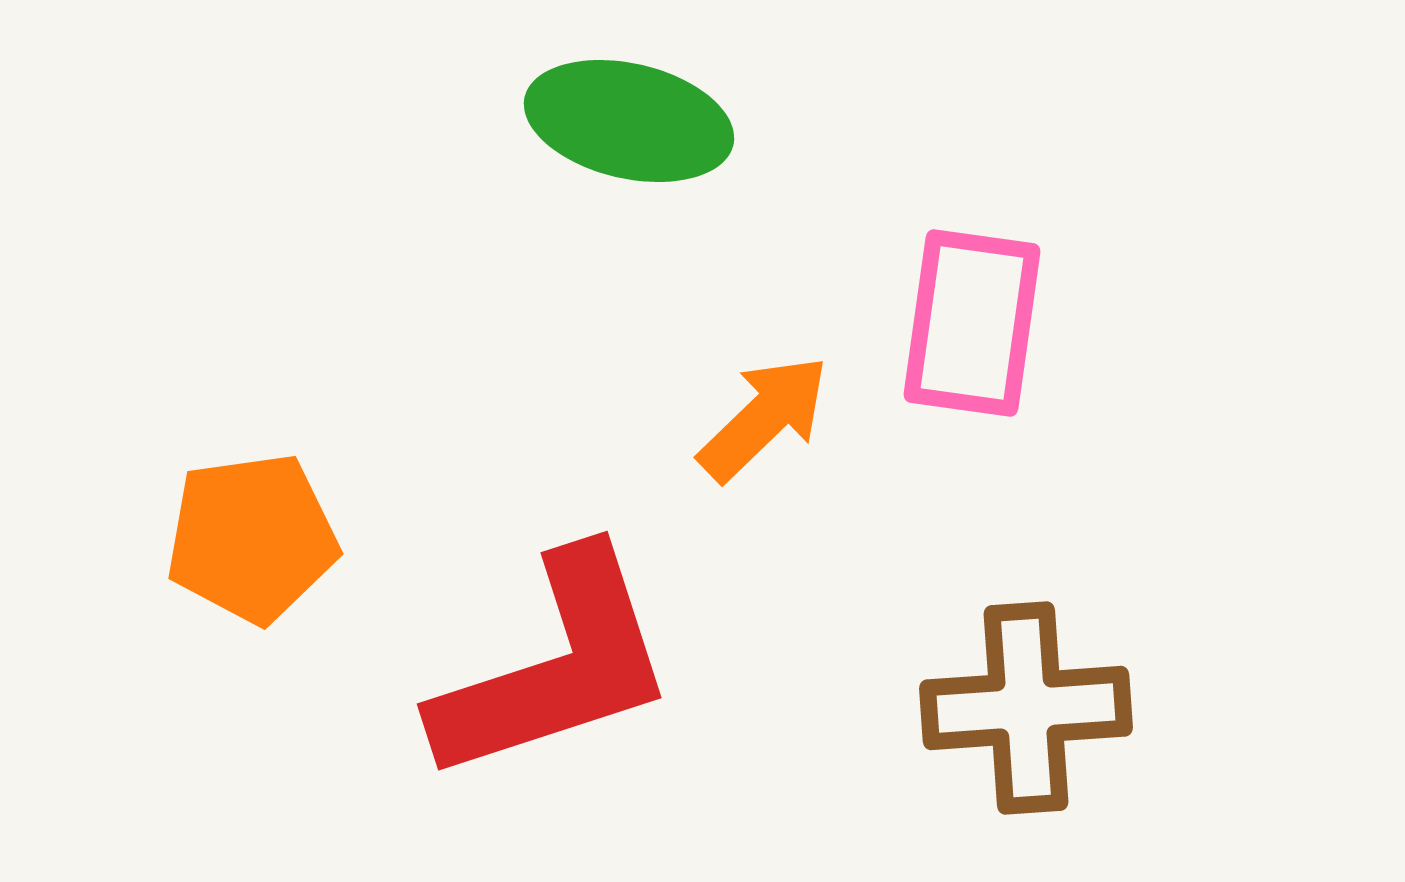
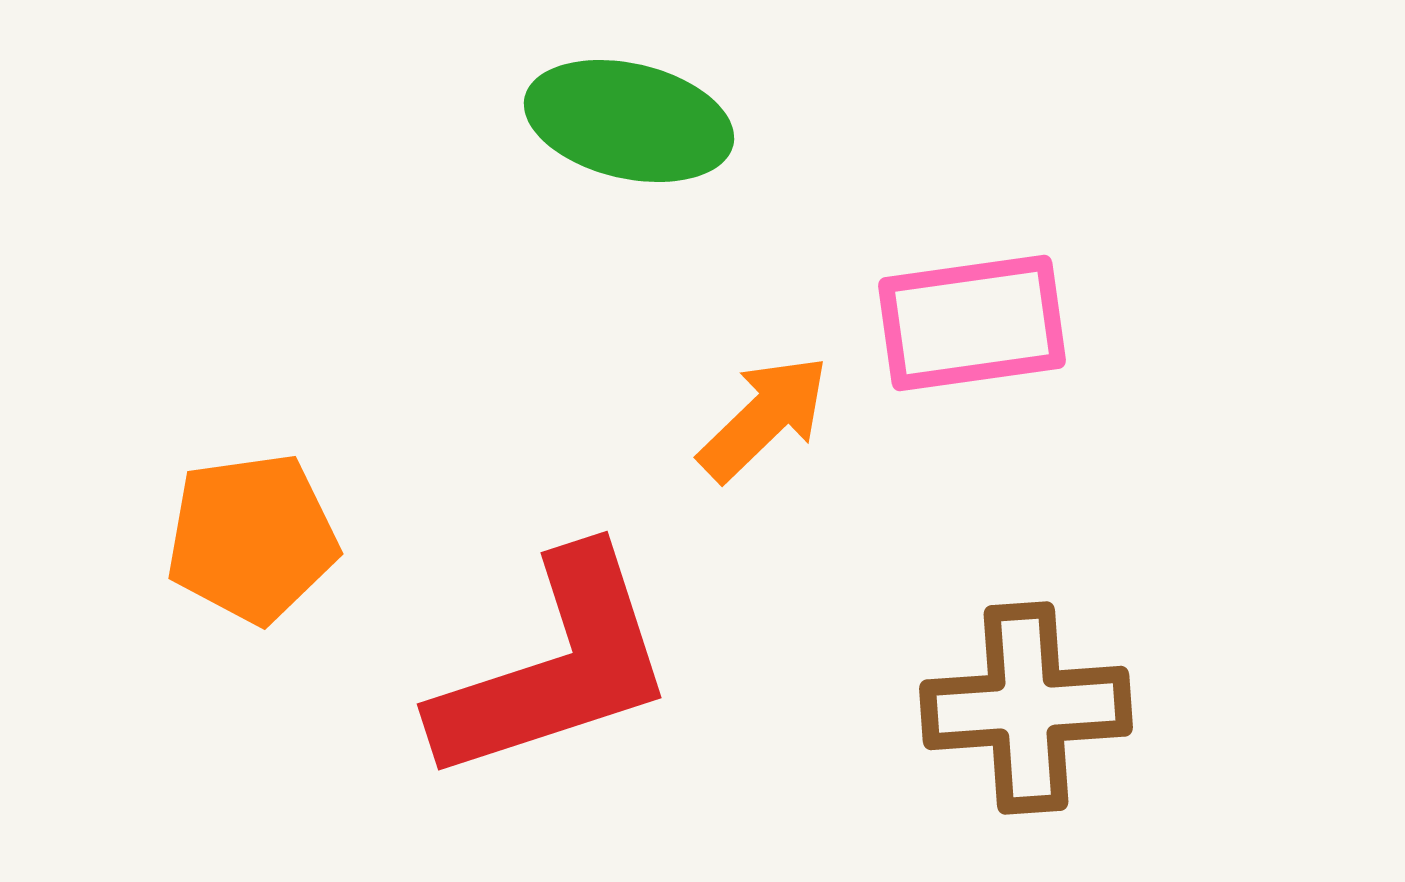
pink rectangle: rotated 74 degrees clockwise
